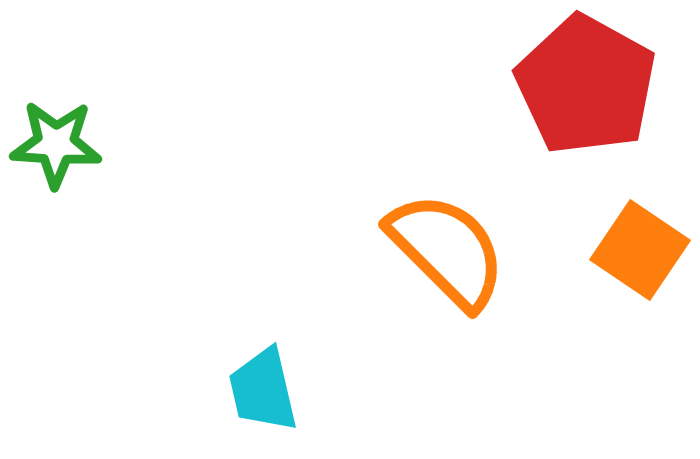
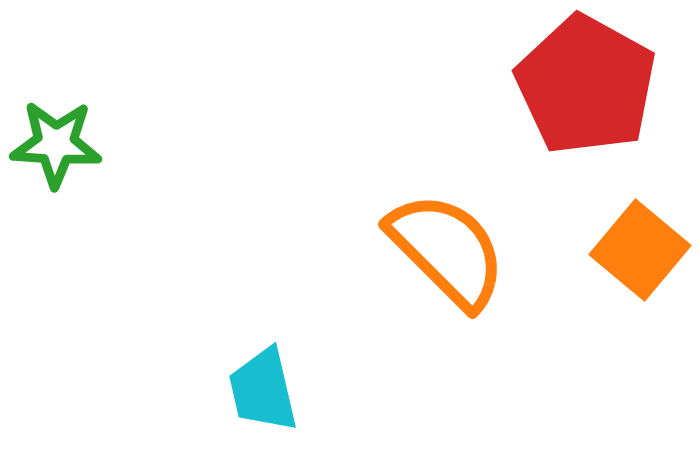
orange square: rotated 6 degrees clockwise
